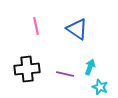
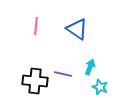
pink line: rotated 18 degrees clockwise
black cross: moved 8 px right, 12 px down; rotated 10 degrees clockwise
purple line: moved 2 px left
